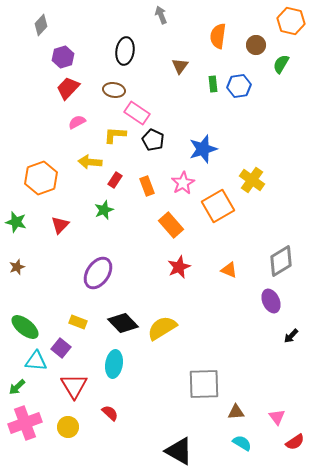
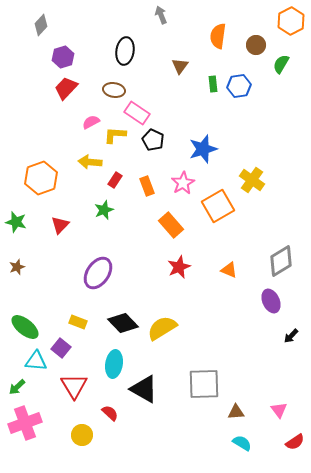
orange hexagon at (291, 21): rotated 20 degrees clockwise
red trapezoid at (68, 88): moved 2 px left
pink semicircle at (77, 122): moved 14 px right
pink triangle at (277, 417): moved 2 px right, 7 px up
yellow circle at (68, 427): moved 14 px right, 8 px down
black triangle at (179, 451): moved 35 px left, 62 px up
